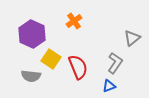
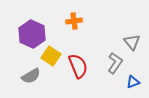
orange cross: rotated 28 degrees clockwise
gray triangle: moved 4 px down; rotated 30 degrees counterclockwise
yellow square: moved 3 px up
red semicircle: moved 1 px up
gray semicircle: rotated 36 degrees counterclockwise
blue triangle: moved 24 px right, 4 px up
